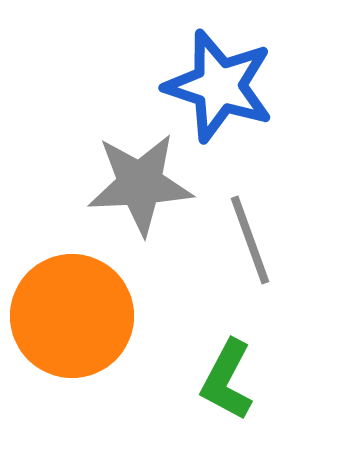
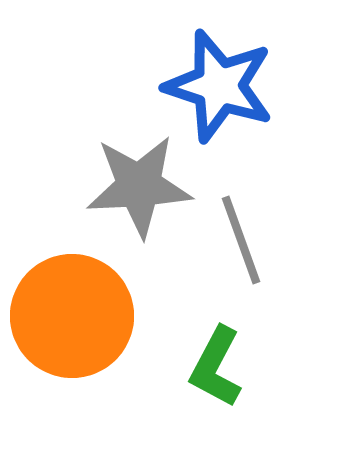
gray star: moved 1 px left, 2 px down
gray line: moved 9 px left
green L-shape: moved 11 px left, 13 px up
